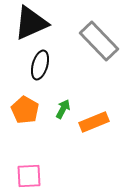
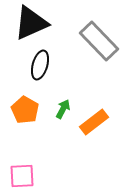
orange rectangle: rotated 16 degrees counterclockwise
pink square: moved 7 px left
